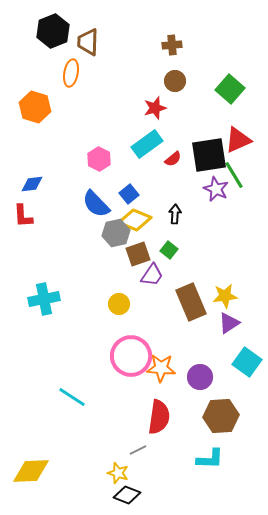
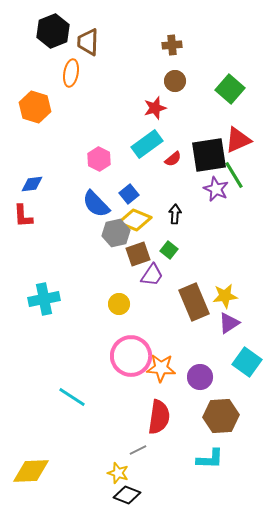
brown rectangle at (191, 302): moved 3 px right
